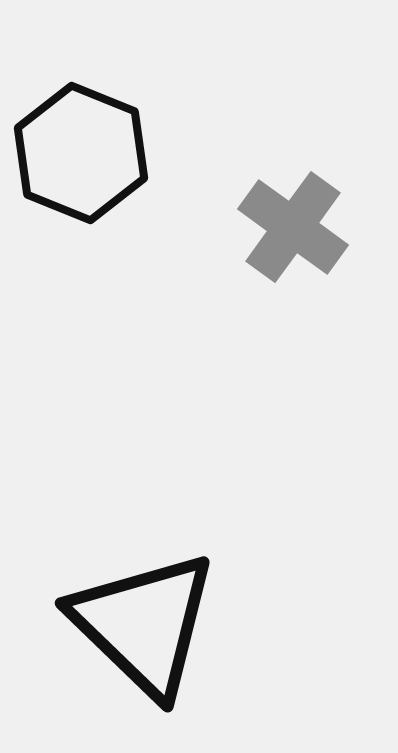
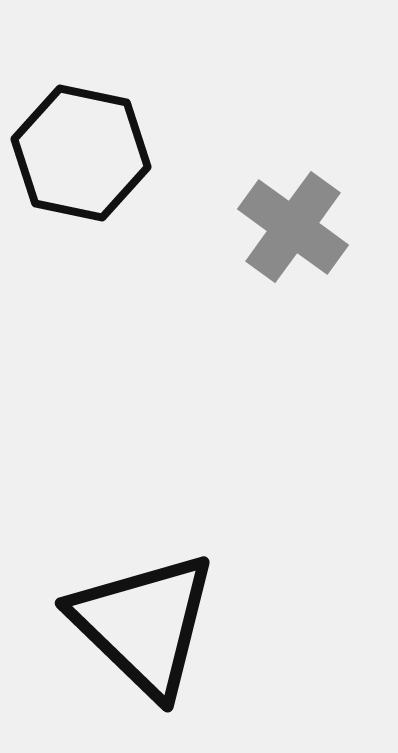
black hexagon: rotated 10 degrees counterclockwise
